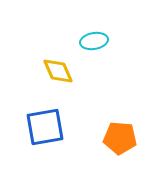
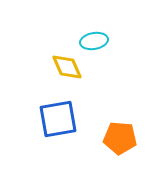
yellow diamond: moved 9 px right, 4 px up
blue square: moved 13 px right, 8 px up
